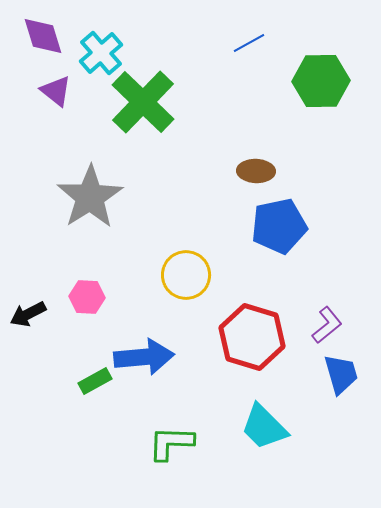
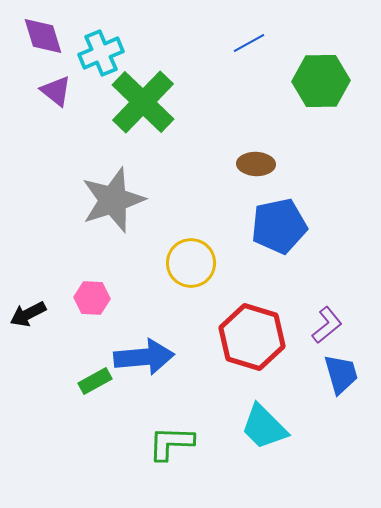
cyan cross: rotated 18 degrees clockwise
brown ellipse: moved 7 px up
gray star: moved 23 px right, 3 px down; rotated 14 degrees clockwise
yellow circle: moved 5 px right, 12 px up
pink hexagon: moved 5 px right, 1 px down
